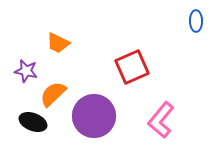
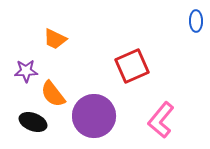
orange trapezoid: moved 3 px left, 4 px up
red square: moved 1 px up
purple star: rotated 15 degrees counterclockwise
orange semicircle: rotated 84 degrees counterclockwise
